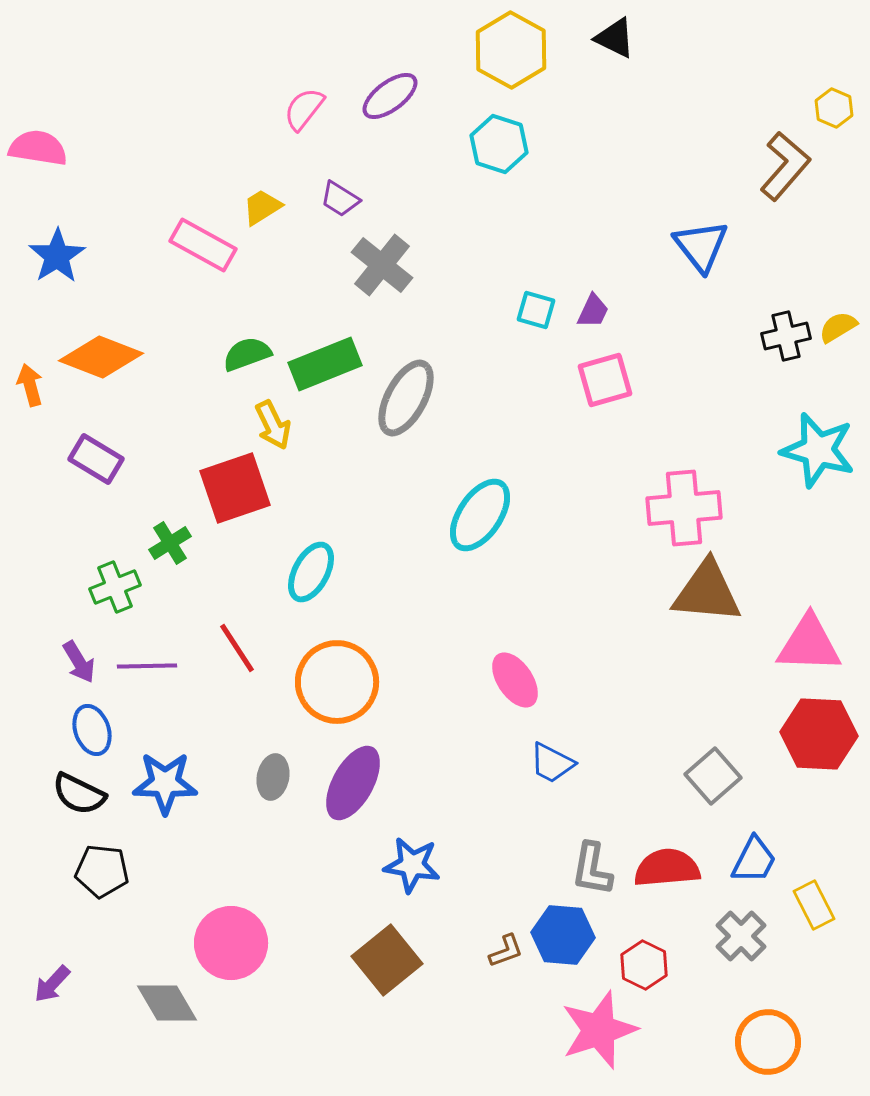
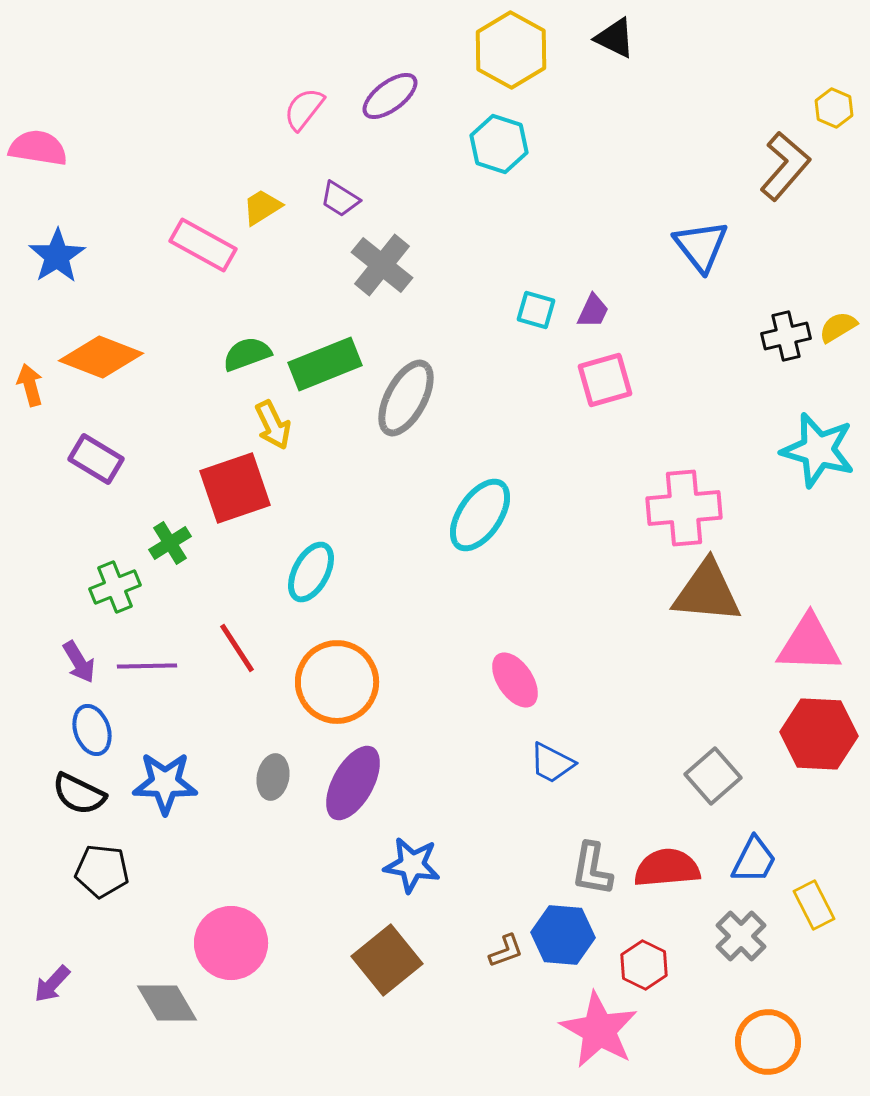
pink star at (599, 1030): rotated 24 degrees counterclockwise
